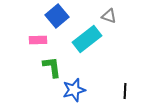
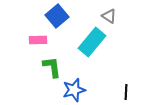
gray triangle: rotated 14 degrees clockwise
cyan rectangle: moved 5 px right, 3 px down; rotated 12 degrees counterclockwise
black line: moved 1 px right, 1 px down
